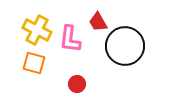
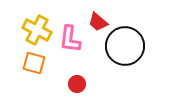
red trapezoid: rotated 20 degrees counterclockwise
